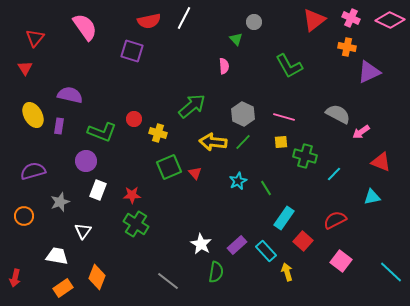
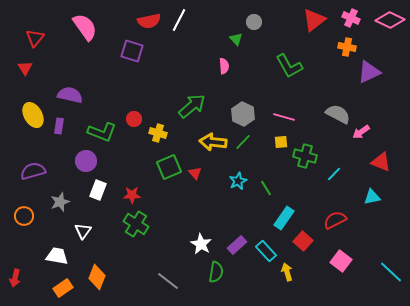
white line at (184, 18): moved 5 px left, 2 px down
